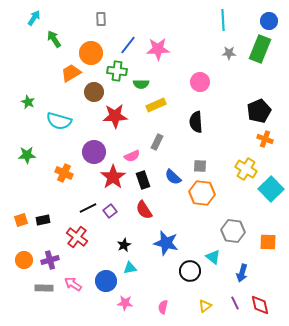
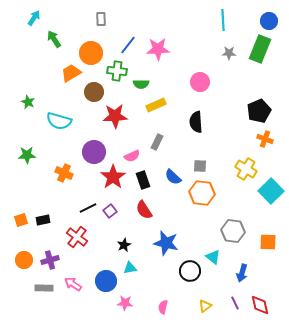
cyan square at (271, 189): moved 2 px down
